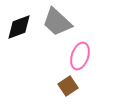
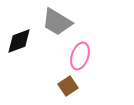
gray trapezoid: rotated 12 degrees counterclockwise
black diamond: moved 14 px down
